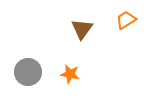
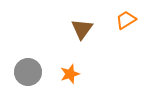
orange star: rotated 30 degrees counterclockwise
